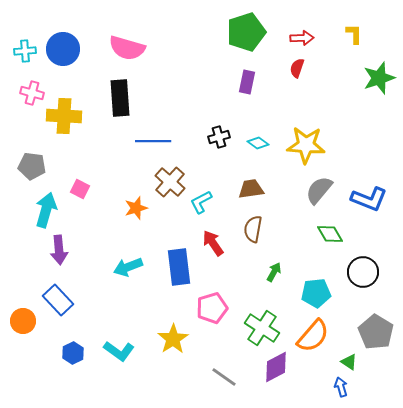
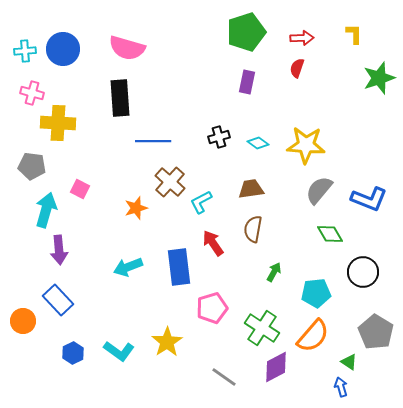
yellow cross at (64, 116): moved 6 px left, 7 px down
yellow star at (173, 339): moved 6 px left, 3 px down
